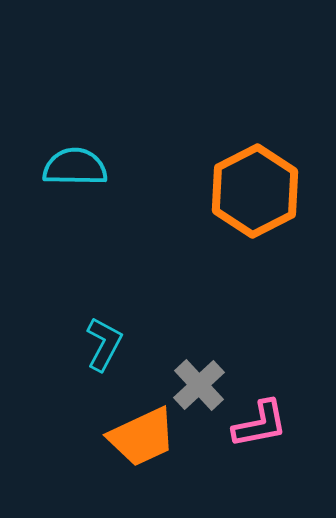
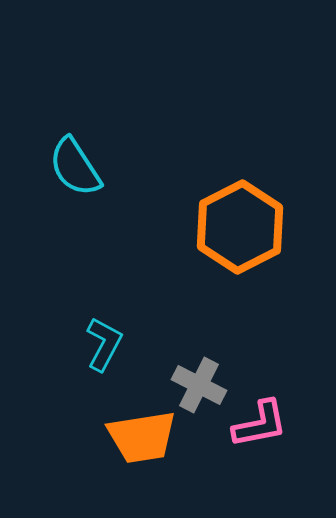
cyan semicircle: rotated 124 degrees counterclockwise
orange hexagon: moved 15 px left, 36 px down
gray cross: rotated 20 degrees counterclockwise
orange trapezoid: rotated 16 degrees clockwise
